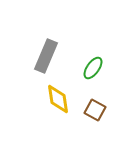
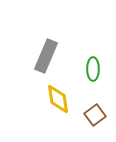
green ellipse: moved 1 px down; rotated 35 degrees counterclockwise
brown square: moved 5 px down; rotated 25 degrees clockwise
